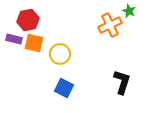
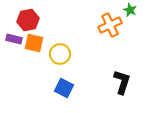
green star: moved 1 px right, 1 px up
